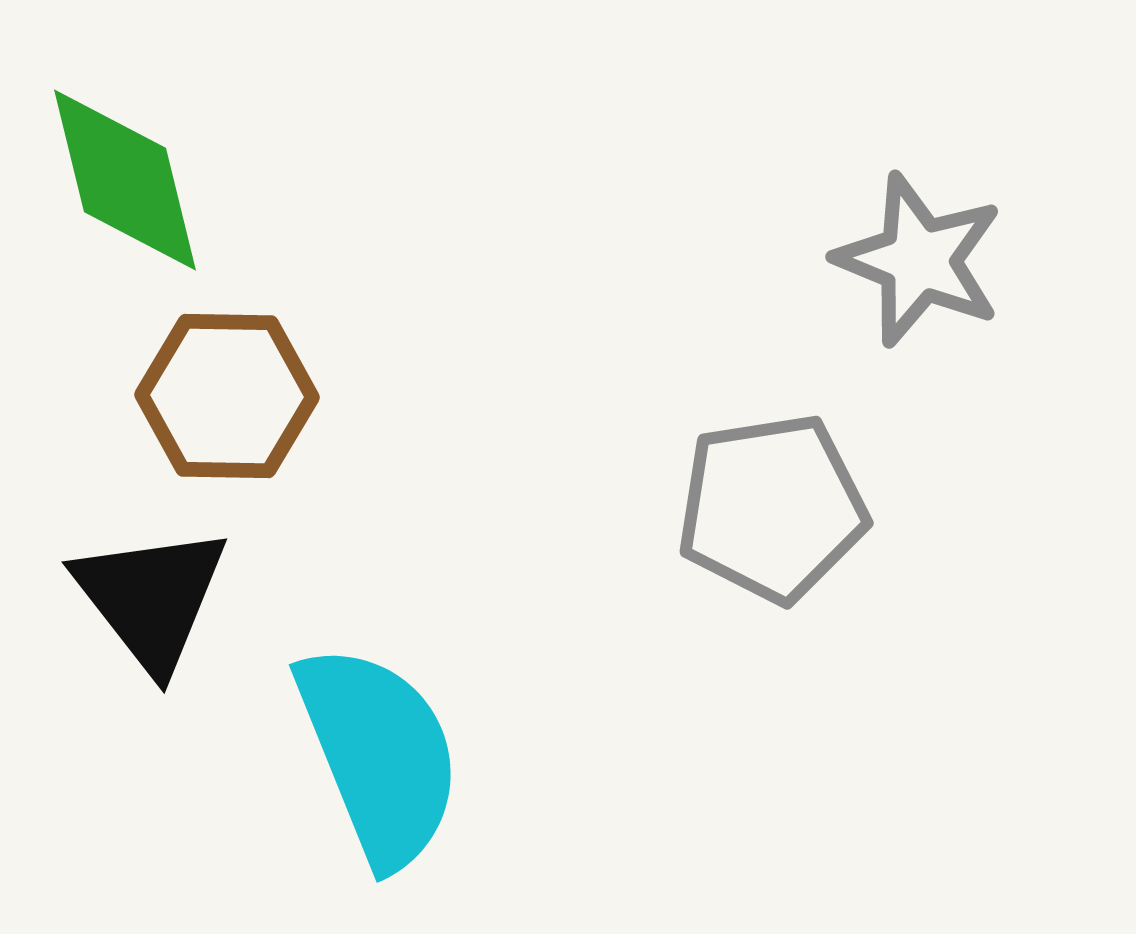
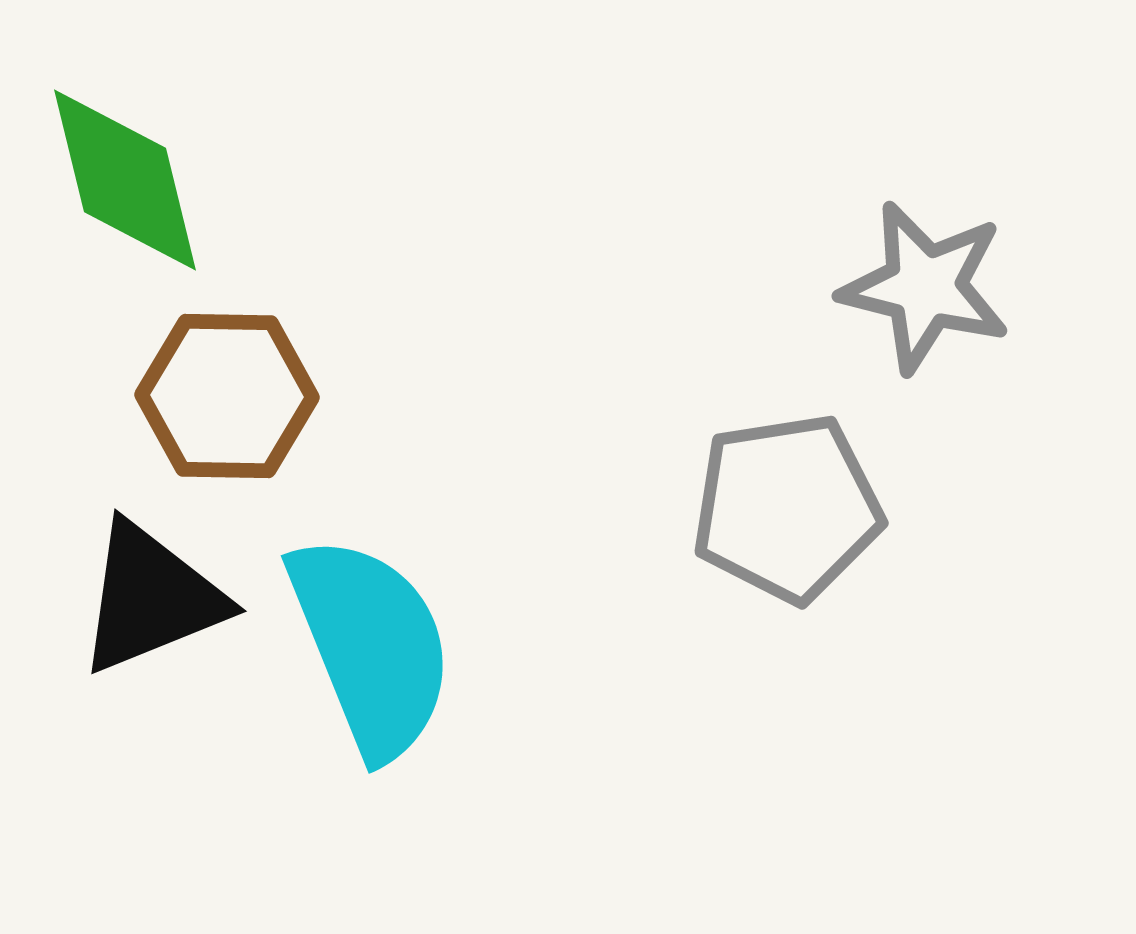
gray star: moved 6 px right, 27 px down; rotated 8 degrees counterclockwise
gray pentagon: moved 15 px right
black triangle: rotated 46 degrees clockwise
cyan semicircle: moved 8 px left, 109 px up
